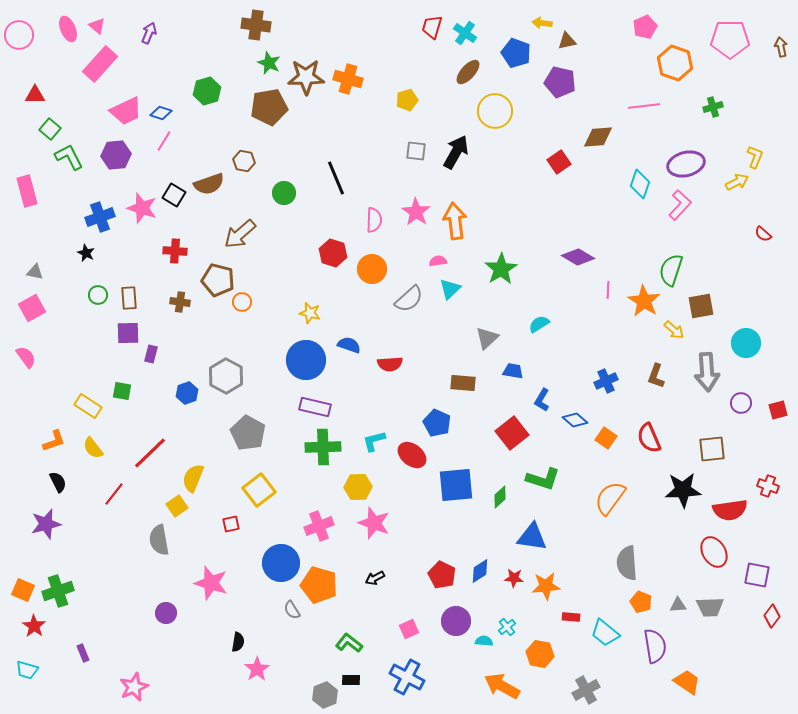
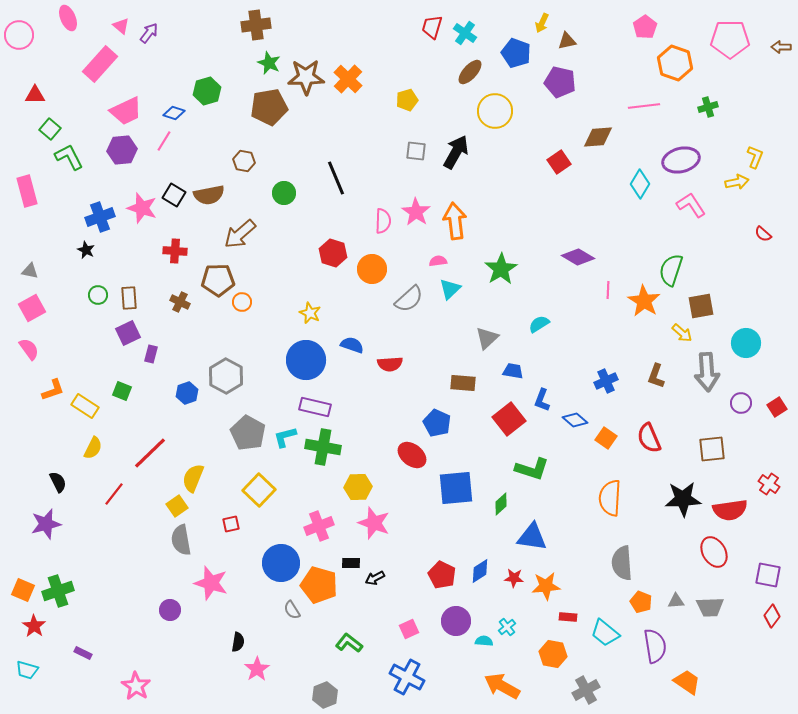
yellow arrow at (542, 23): rotated 72 degrees counterclockwise
brown cross at (256, 25): rotated 16 degrees counterclockwise
pink triangle at (97, 26): moved 24 px right
pink pentagon at (645, 27): rotated 10 degrees counterclockwise
pink ellipse at (68, 29): moved 11 px up
purple arrow at (149, 33): rotated 15 degrees clockwise
brown arrow at (781, 47): rotated 78 degrees counterclockwise
brown ellipse at (468, 72): moved 2 px right
orange cross at (348, 79): rotated 28 degrees clockwise
green cross at (713, 107): moved 5 px left
blue diamond at (161, 113): moved 13 px right
purple hexagon at (116, 155): moved 6 px right, 5 px up
purple ellipse at (686, 164): moved 5 px left, 4 px up
yellow arrow at (737, 182): rotated 15 degrees clockwise
brown semicircle at (209, 184): moved 11 px down; rotated 8 degrees clockwise
cyan diamond at (640, 184): rotated 12 degrees clockwise
pink L-shape at (680, 205): moved 11 px right; rotated 76 degrees counterclockwise
pink semicircle at (374, 220): moved 9 px right, 1 px down
black star at (86, 253): moved 3 px up
gray triangle at (35, 272): moved 5 px left, 1 px up
brown pentagon at (218, 280): rotated 16 degrees counterclockwise
brown cross at (180, 302): rotated 18 degrees clockwise
yellow star at (310, 313): rotated 10 degrees clockwise
yellow arrow at (674, 330): moved 8 px right, 3 px down
purple square at (128, 333): rotated 25 degrees counterclockwise
blue semicircle at (349, 345): moved 3 px right
pink semicircle at (26, 357): moved 3 px right, 8 px up
green square at (122, 391): rotated 12 degrees clockwise
blue L-shape at (542, 400): rotated 10 degrees counterclockwise
yellow rectangle at (88, 406): moved 3 px left
red square at (778, 410): moved 1 px left, 3 px up; rotated 18 degrees counterclockwise
red square at (512, 433): moved 3 px left, 14 px up
orange L-shape at (54, 441): moved 1 px left, 51 px up
cyan L-shape at (374, 441): moved 89 px left, 4 px up
green cross at (323, 447): rotated 12 degrees clockwise
yellow semicircle at (93, 448): rotated 115 degrees counterclockwise
green L-shape at (543, 479): moved 11 px left, 10 px up
blue square at (456, 485): moved 3 px down
red cross at (768, 486): moved 1 px right, 2 px up; rotated 15 degrees clockwise
yellow square at (259, 490): rotated 8 degrees counterclockwise
black star at (683, 490): moved 9 px down
green diamond at (500, 497): moved 1 px right, 7 px down
orange semicircle at (610, 498): rotated 33 degrees counterclockwise
gray semicircle at (159, 540): moved 22 px right
gray semicircle at (627, 563): moved 5 px left
purple square at (757, 575): moved 11 px right
gray triangle at (678, 605): moved 2 px left, 4 px up
purple circle at (166, 613): moved 4 px right, 3 px up
red rectangle at (571, 617): moved 3 px left
purple rectangle at (83, 653): rotated 42 degrees counterclockwise
orange hexagon at (540, 654): moved 13 px right
black rectangle at (351, 680): moved 117 px up
pink star at (134, 687): moved 2 px right, 1 px up; rotated 16 degrees counterclockwise
